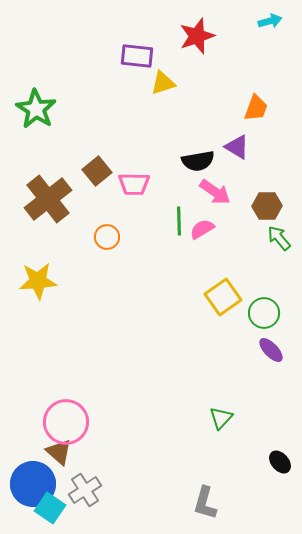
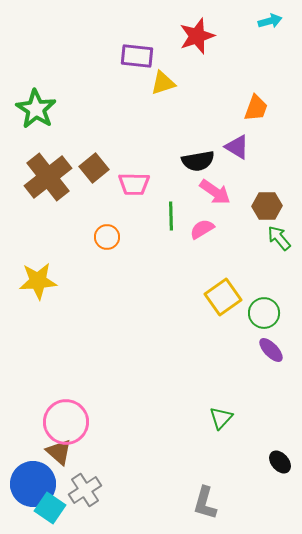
brown square: moved 3 px left, 3 px up
brown cross: moved 22 px up
green line: moved 8 px left, 5 px up
